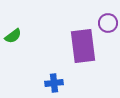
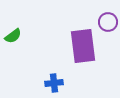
purple circle: moved 1 px up
